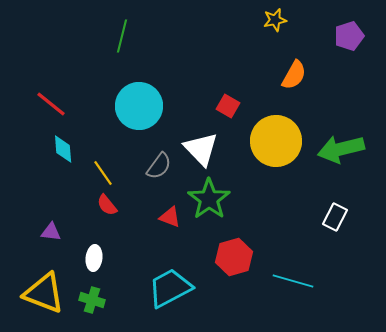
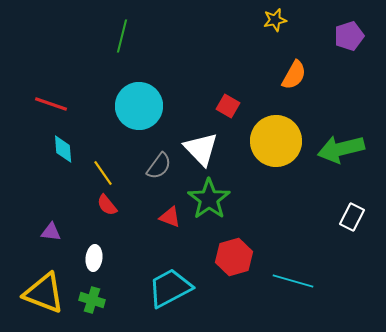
red line: rotated 20 degrees counterclockwise
white rectangle: moved 17 px right
